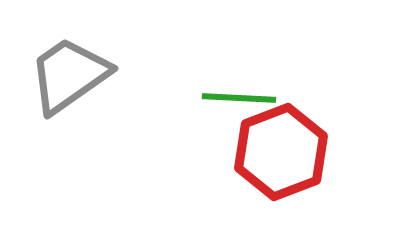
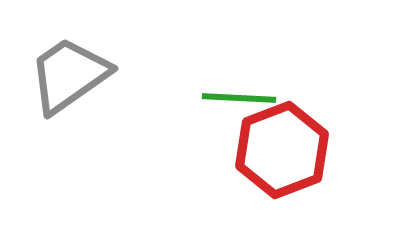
red hexagon: moved 1 px right, 2 px up
